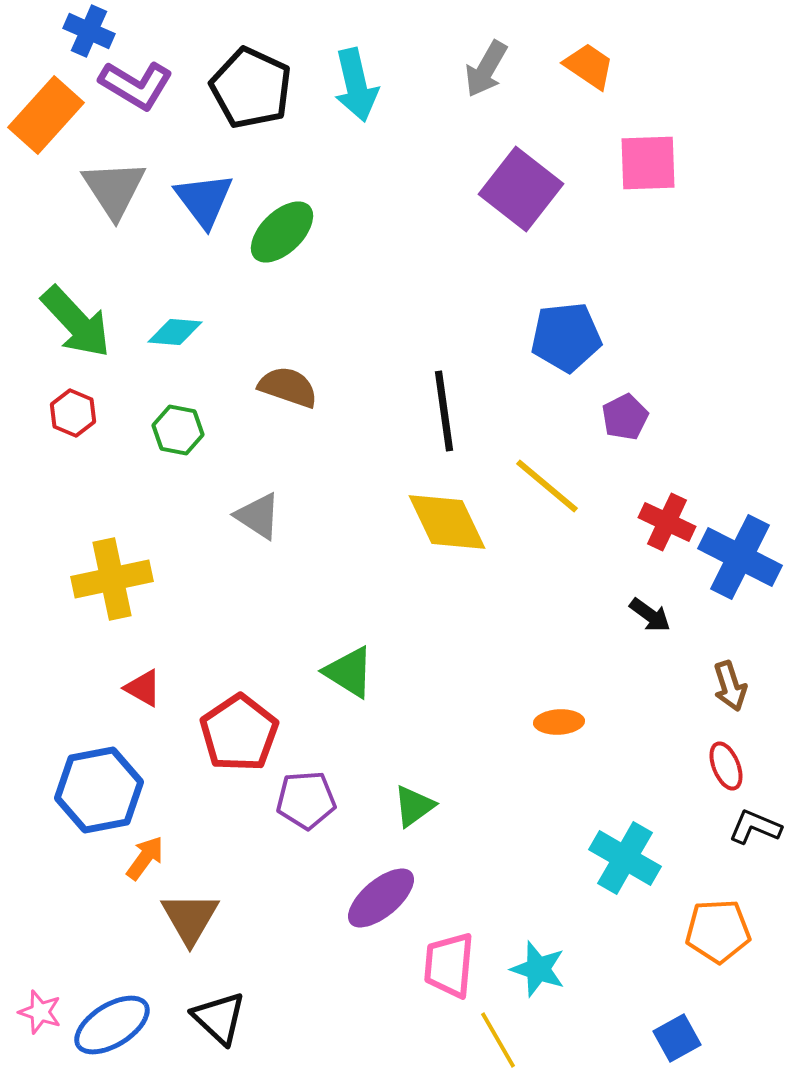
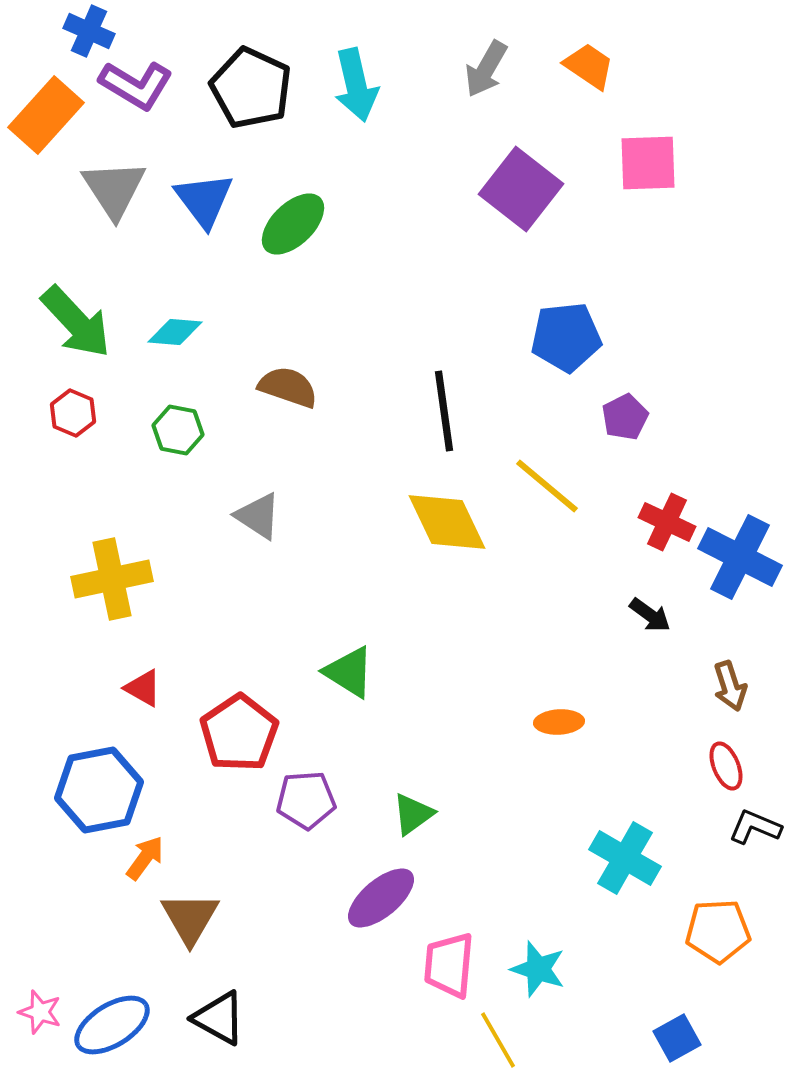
green ellipse at (282, 232): moved 11 px right, 8 px up
green triangle at (414, 806): moved 1 px left, 8 px down
black triangle at (219, 1018): rotated 14 degrees counterclockwise
